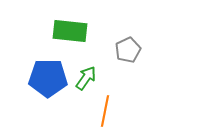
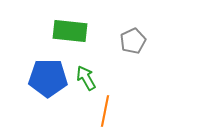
gray pentagon: moved 5 px right, 9 px up
green arrow: rotated 65 degrees counterclockwise
